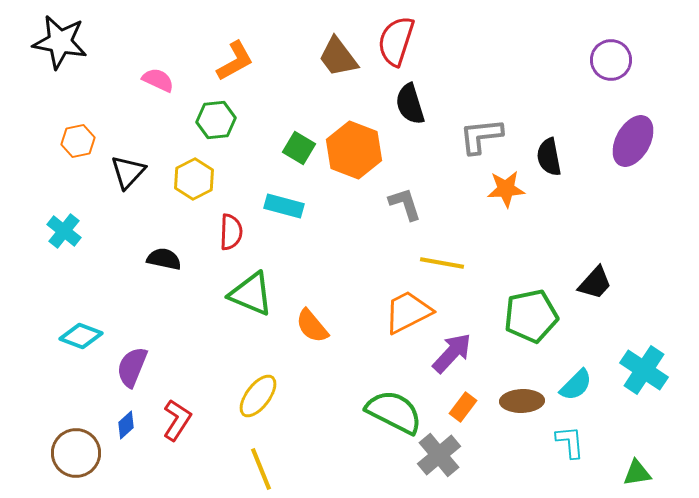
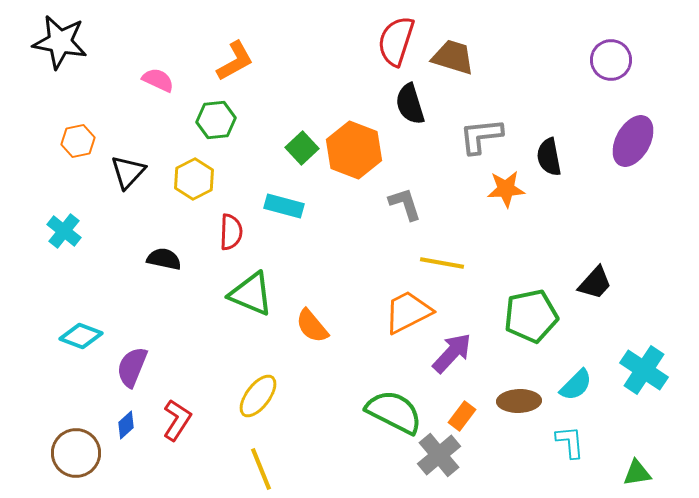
brown trapezoid at (338, 57): moved 115 px right; rotated 144 degrees clockwise
green square at (299, 148): moved 3 px right; rotated 16 degrees clockwise
brown ellipse at (522, 401): moved 3 px left
orange rectangle at (463, 407): moved 1 px left, 9 px down
